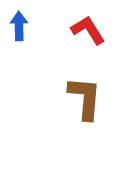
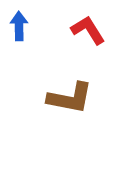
brown L-shape: moved 15 px left; rotated 96 degrees clockwise
